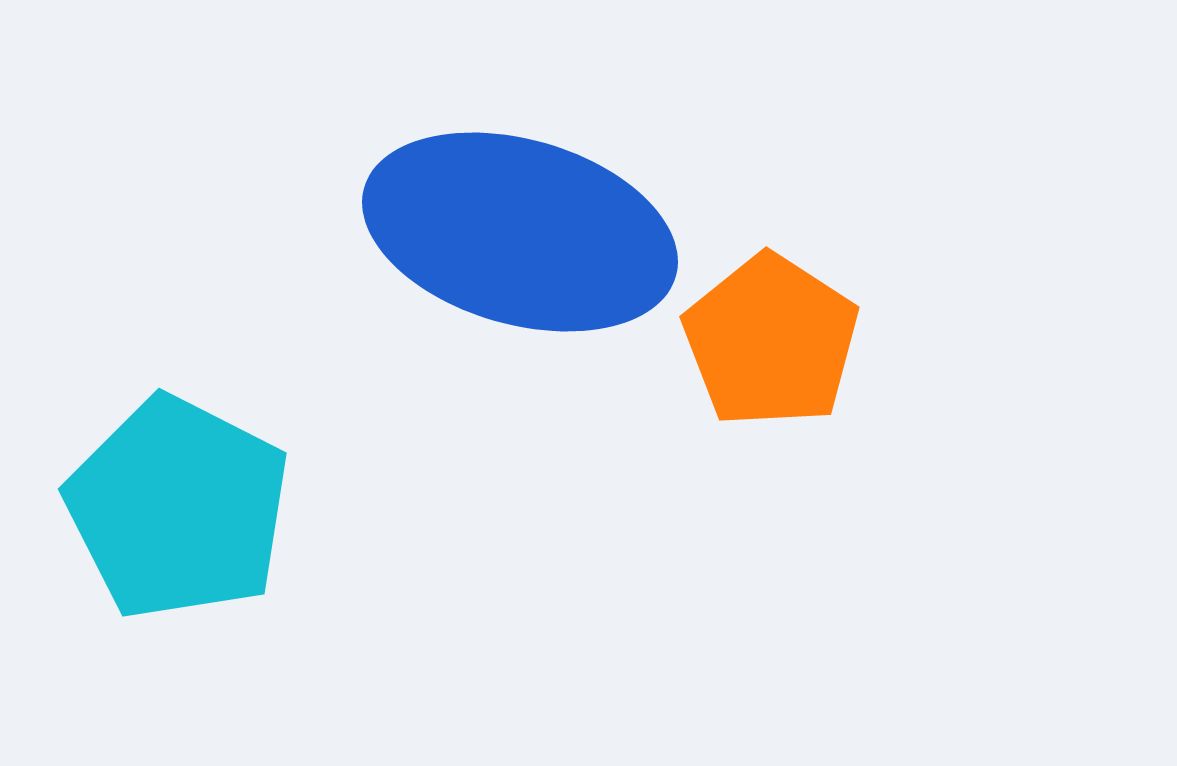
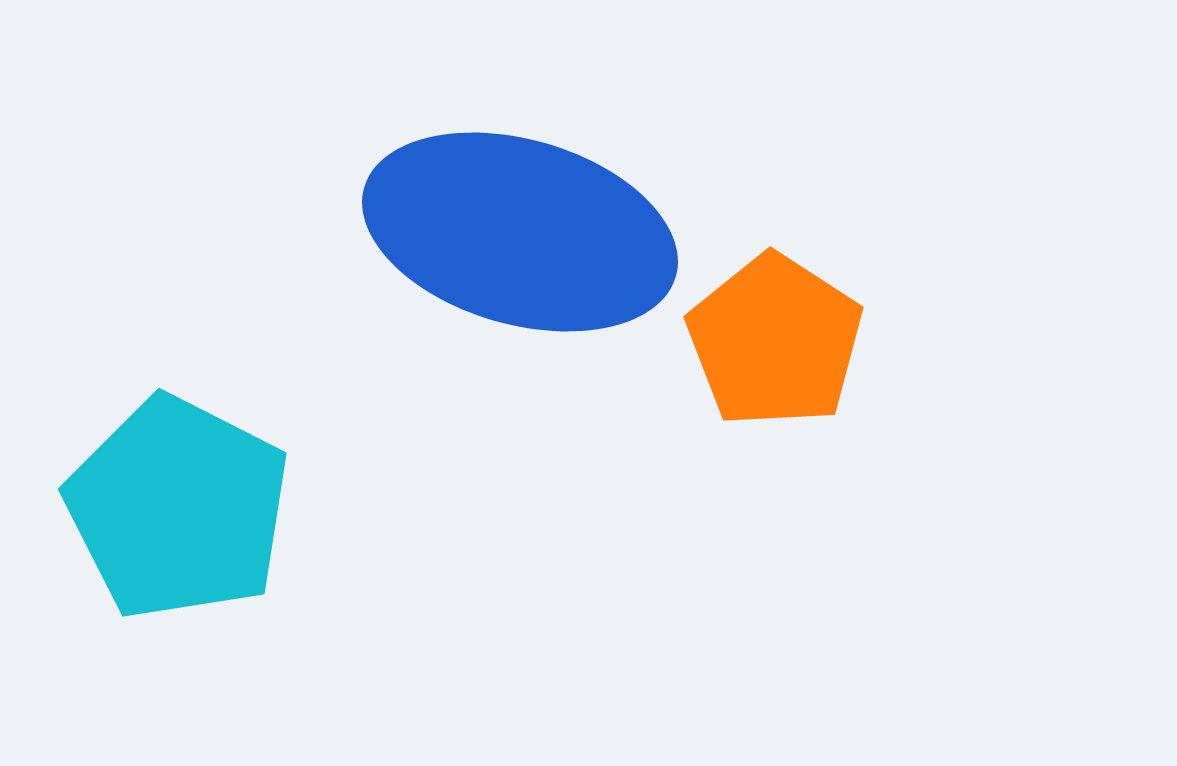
orange pentagon: moved 4 px right
